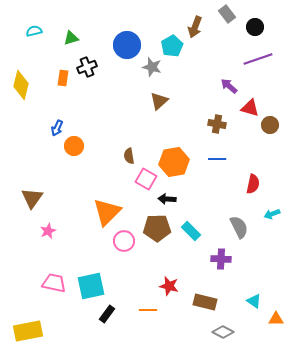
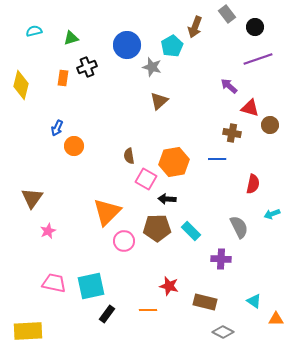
brown cross at (217, 124): moved 15 px right, 9 px down
yellow rectangle at (28, 331): rotated 8 degrees clockwise
